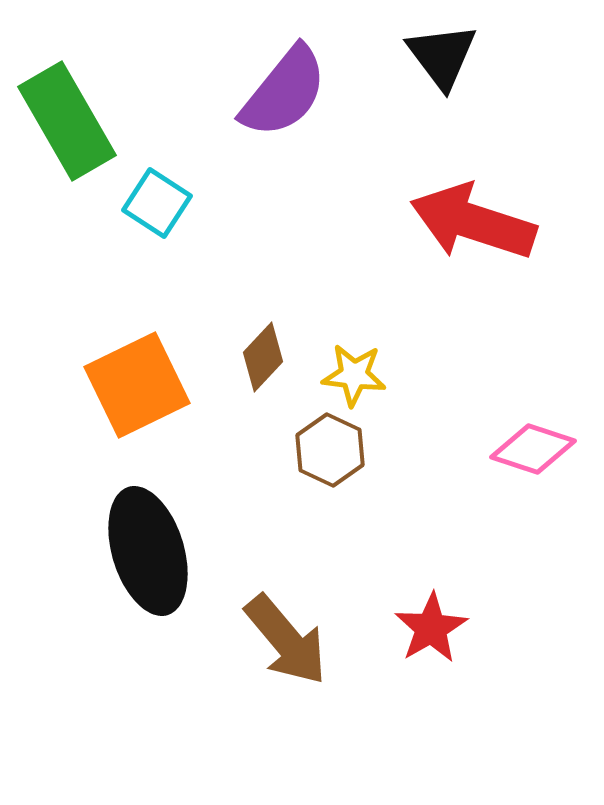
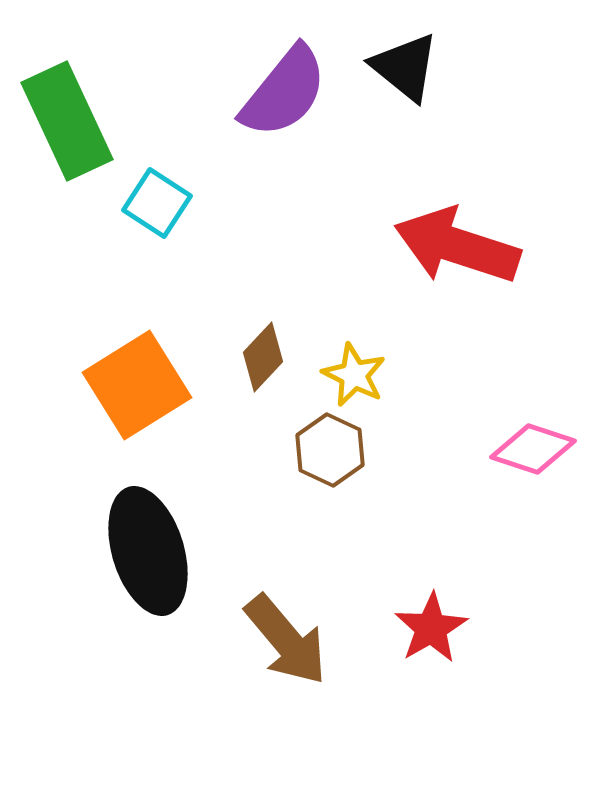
black triangle: moved 37 px left, 11 px down; rotated 14 degrees counterclockwise
green rectangle: rotated 5 degrees clockwise
red arrow: moved 16 px left, 24 px down
yellow star: rotated 20 degrees clockwise
orange square: rotated 6 degrees counterclockwise
